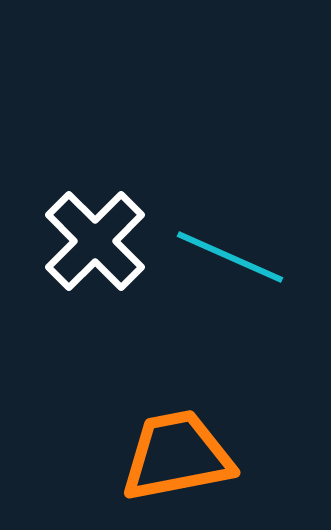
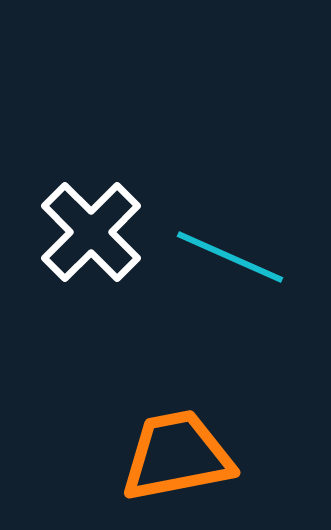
white cross: moved 4 px left, 9 px up
